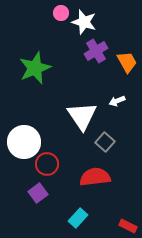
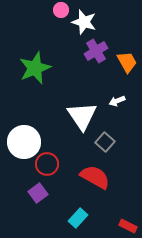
pink circle: moved 3 px up
red semicircle: rotated 36 degrees clockwise
